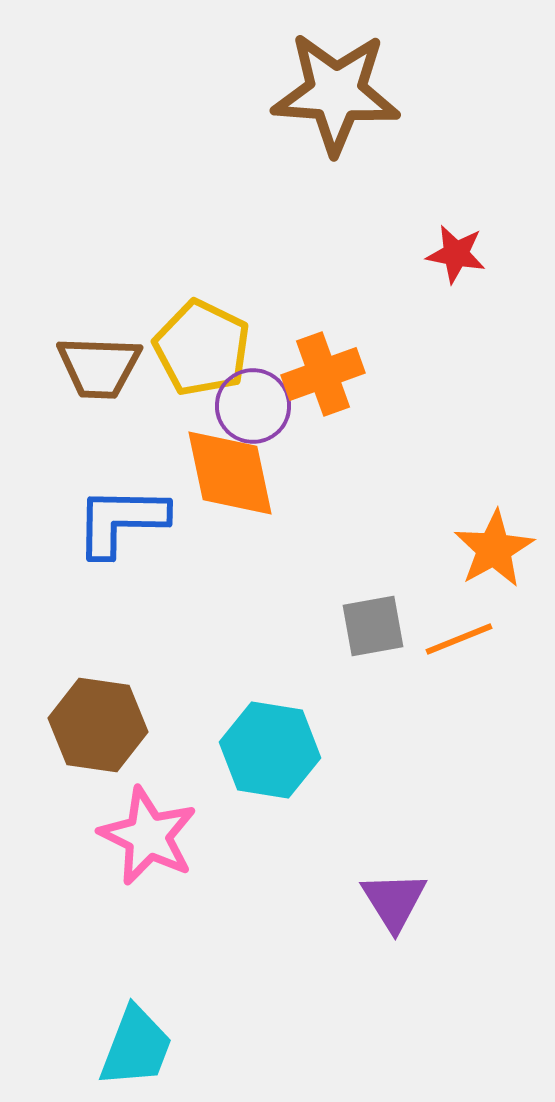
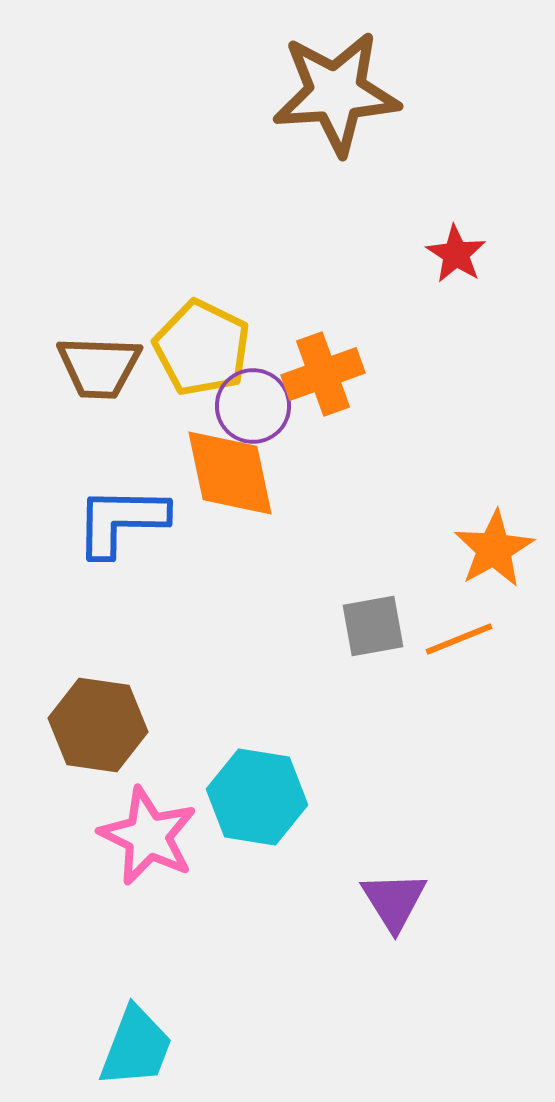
brown star: rotated 8 degrees counterclockwise
red star: rotated 22 degrees clockwise
cyan hexagon: moved 13 px left, 47 px down
